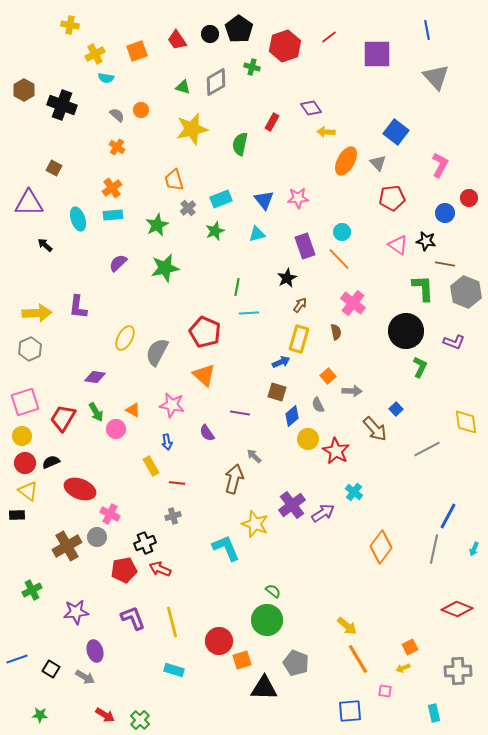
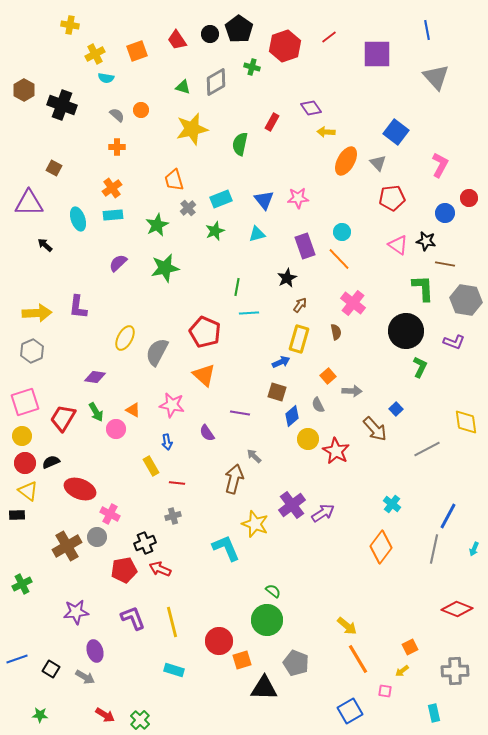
orange cross at (117, 147): rotated 35 degrees counterclockwise
gray hexagon at (466, 292): moved 8 px down; rotated 12 degrees counterclockwise
gray hexagon at (30, 349): moved 2 px right, 2 px down
cyan cross at (354, 492): moved 38 px right, 12 px down
green cross at (32, 590): moved 10 px left, 6 px up
yellow arrow at (403, 668): moved 1 px left, 3 px down; rotated 16 degrees counterclockwise
gray cross at (458, 671): moved 3 px left
blue square at (350, 711): rotated 25 degrees counterclockwise
